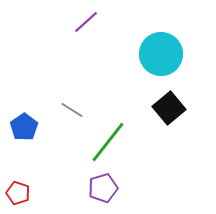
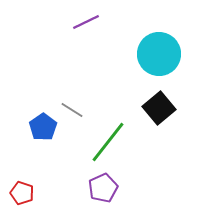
purple line: rotated 16 degrees clockwise
cyan circle: moved 2 px left
black square: moved 10 px left
blue pentagon: moved 19 px right
purple pentagon: rotated 8 degrees counterclockwise
red pentagon: moved 4 px right
